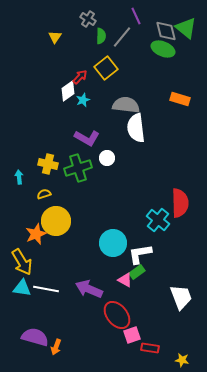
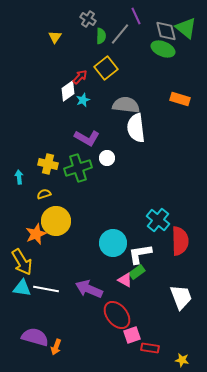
gray line: moved 2 px left, 3 px up
red semicircle: moved 38 px down
